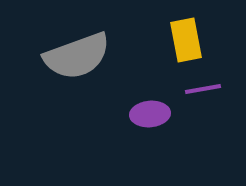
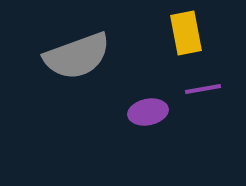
yellow rectangle: moved 7 px up
purple ellipse: moved 2 px left, 2 px up; rotated 6 degrees counterclockwise
